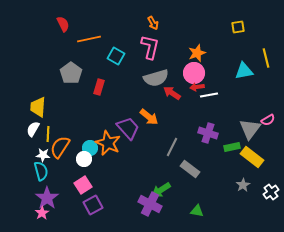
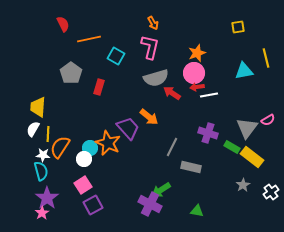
gray triangle at (250, 129): moved 3 px left, 1 px up
green rectangle at (232, 147): rotated 42 degrees clockwise
gray rectangle at (190, 169): moved 1 px right, 2 px up; rotated 24 degrees counterclockwise
